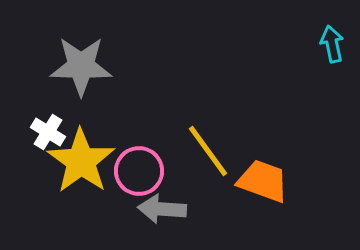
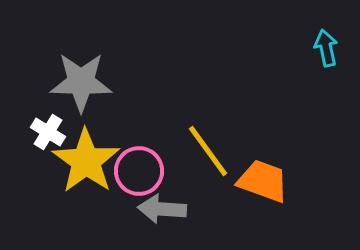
cyan arrow: moved 6 px left, 4 px down
gray star: moved 16 px down
yellow star: moved 5 px right
